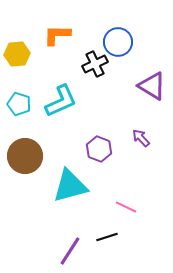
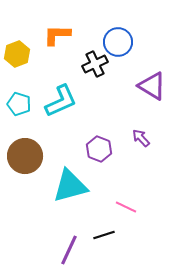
yellow hexagon: rotated 15 degrees counterclockwise
black line: moved 3 px left, 2 px up
purple line: moved 1 px left, 1 px up; rotated 8 degrees counterclockwise
